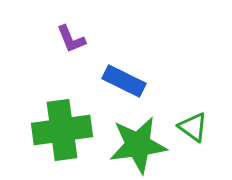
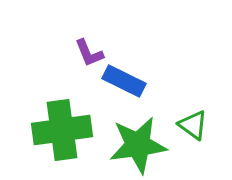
purple L-shape: moved 18 px right, 14 px down
green triangle: moved 2 px up
